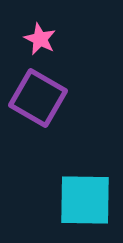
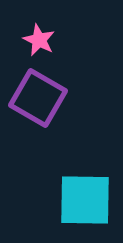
pink star: moved 1 px left, 1 px down
